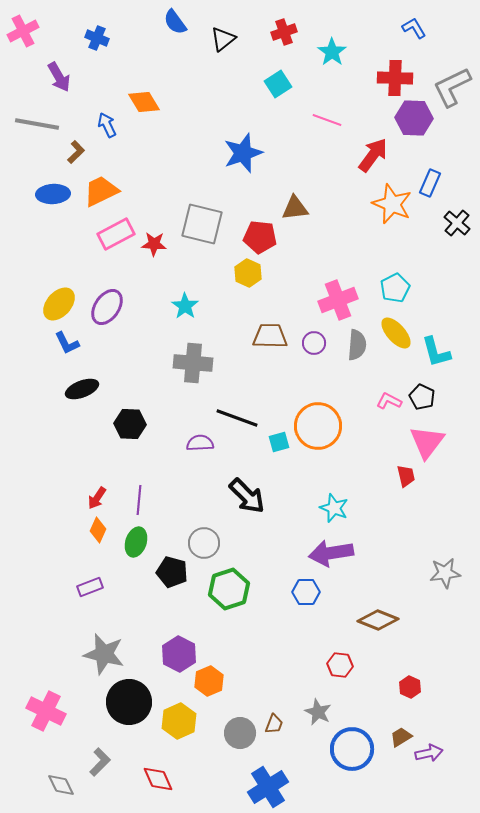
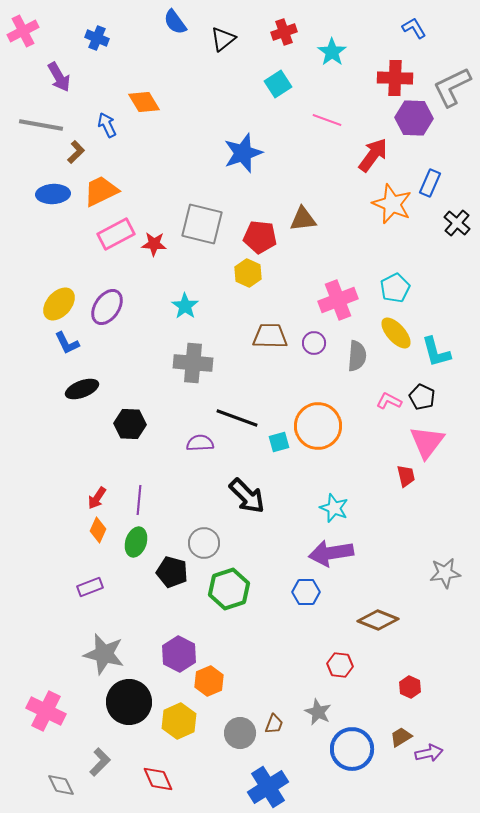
gray line at (37, 124): moved 4 px right, 1 px down
brown triangle at (295, 208): moved 8 px right, 11 px down
gray semicircle at (357, 345): moved 11 px down
